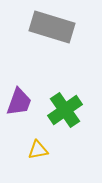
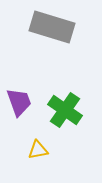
purple trapezoid: rotated 40 degrees counterclockwise
green cross: rotated 20 degrees counterclockwise
